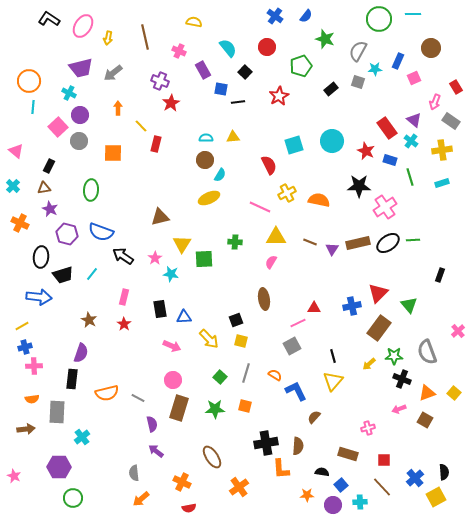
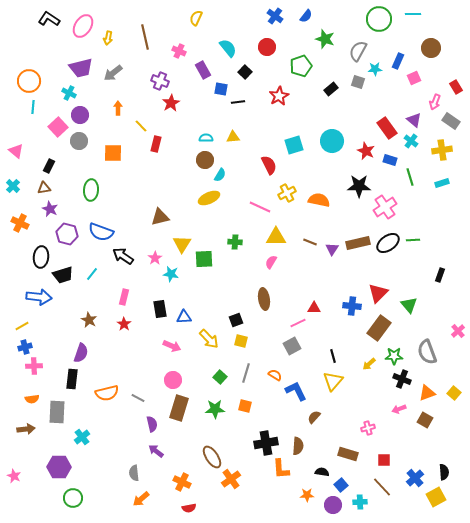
yellow semicircle at (194, 22): moved 2 px right, 4 px up; rotated 77 degrees counterclockwise
blue cross at (352, 306): rotated 18 degrees clockwise
orange cross at (239, 487): moved 8 px left, 8 px up
